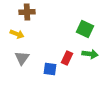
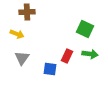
red rectangle: moved 2 px up
